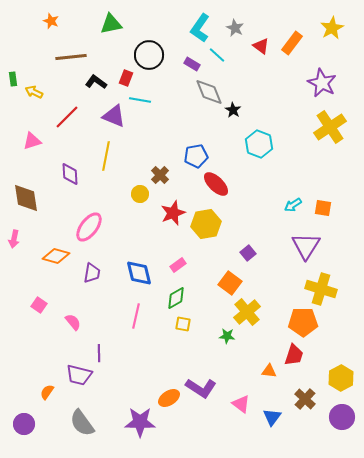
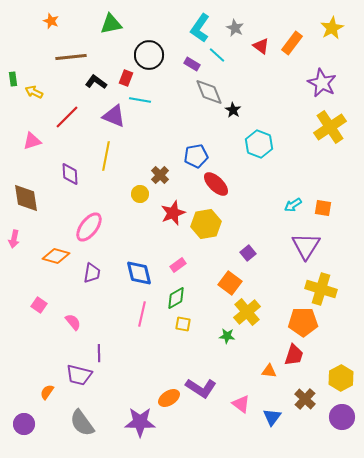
pink line at (136, 316): moved 6 px right, 2 px up
